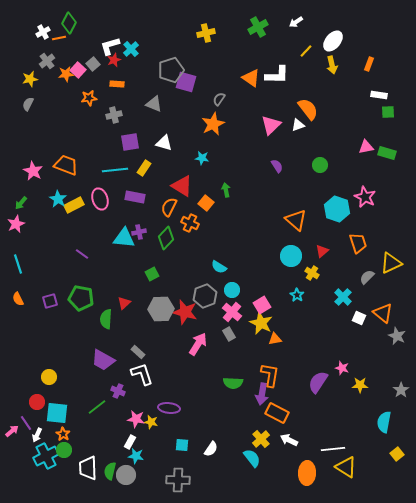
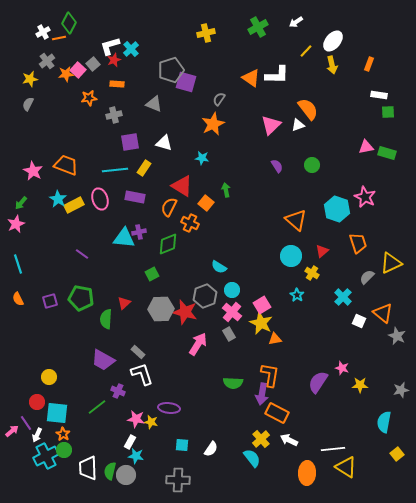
green circle at (320, 165): moved 8 px left
green diamond at (166, 238): moved 2 px right, 6 px down; rotated 25 degrees clockwise
white square at (359, 318): moved 3 px down
gray star at (401, 390): rotated 21 degrees clockwise
